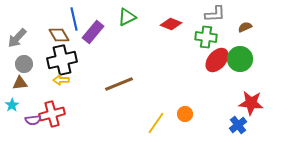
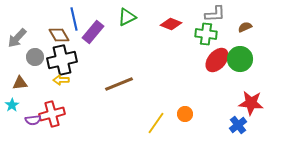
green cross: moved 3 px up
gray circle: moved 11 px right, 7 px up
